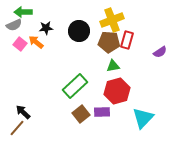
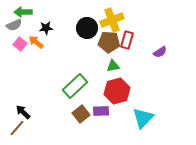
black circle: moved 8 px right, 3 px up
purple rectangle: moved 1 px left, 1 px up
